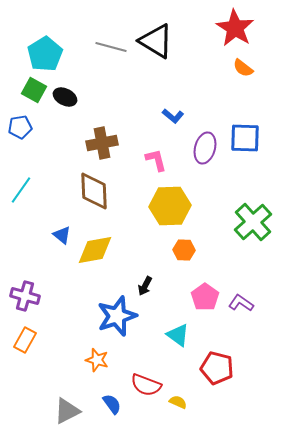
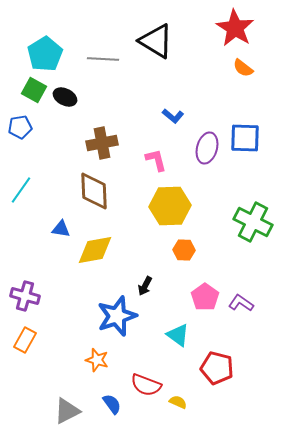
gray line: moved 8 px left, 12 px down; rotated 12 degrees counterclockwise
purple ellipse: moved 2 px right
green cross: rotated 21 degrees counterclockwise
blue triangle: moved 1 px left, 6 px up; rotated 30 degrees counterclockwise
